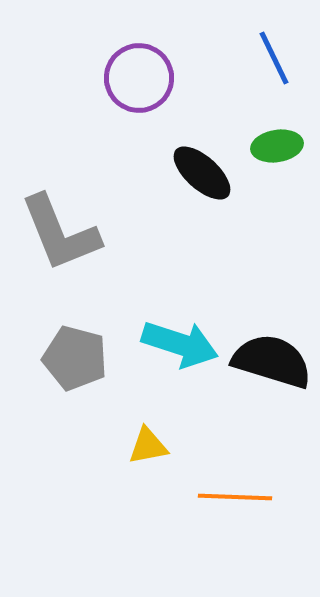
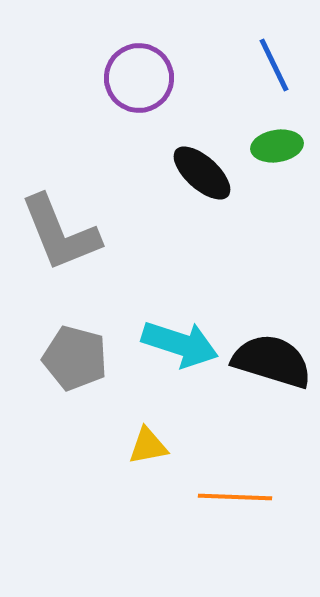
blue line: moved 7 px down
